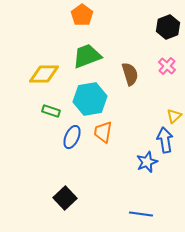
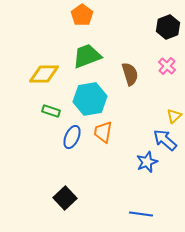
blue arrow: rotated 40 degrees counterclockwise
